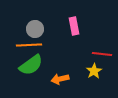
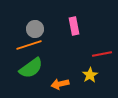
orange line: rotated 15 degrees counterclockwise
red line: rotated 18 degrees counterclockwise
green semicircle: moved 3 px down
yellow star: moved 4 px left, 4 px down
orange arrow: moved 5 px down
